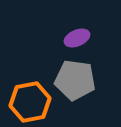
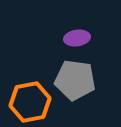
purple ellipse: rotated 15 degrees clockwise
